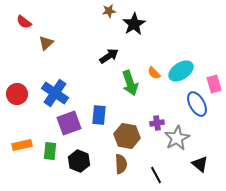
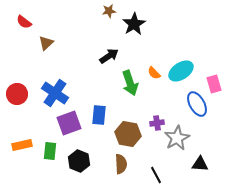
brown hexagon: moved 1 px right, 2 px up
black triangle: rotated 36 degrees counterclockwise
